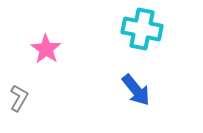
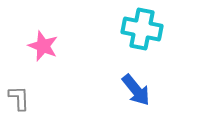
pink star: moved 3 px left, 3 px up; rotated 12 degrees counterclockwise
gray L-shape: rotated 32 degrees counterclockwise
